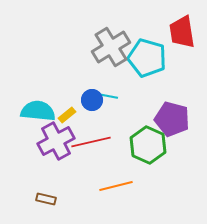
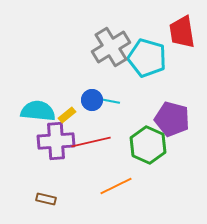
cyan line: moved 2 px right, 5 px down
purple cross: rotated 24 degrees clockwise
orange line: rotated 12 degrees counterclockwise
